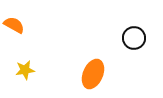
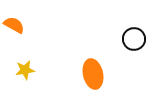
black circle: moved 1 px down
orange ellipse: rotated 36 degrees counterclockwise
